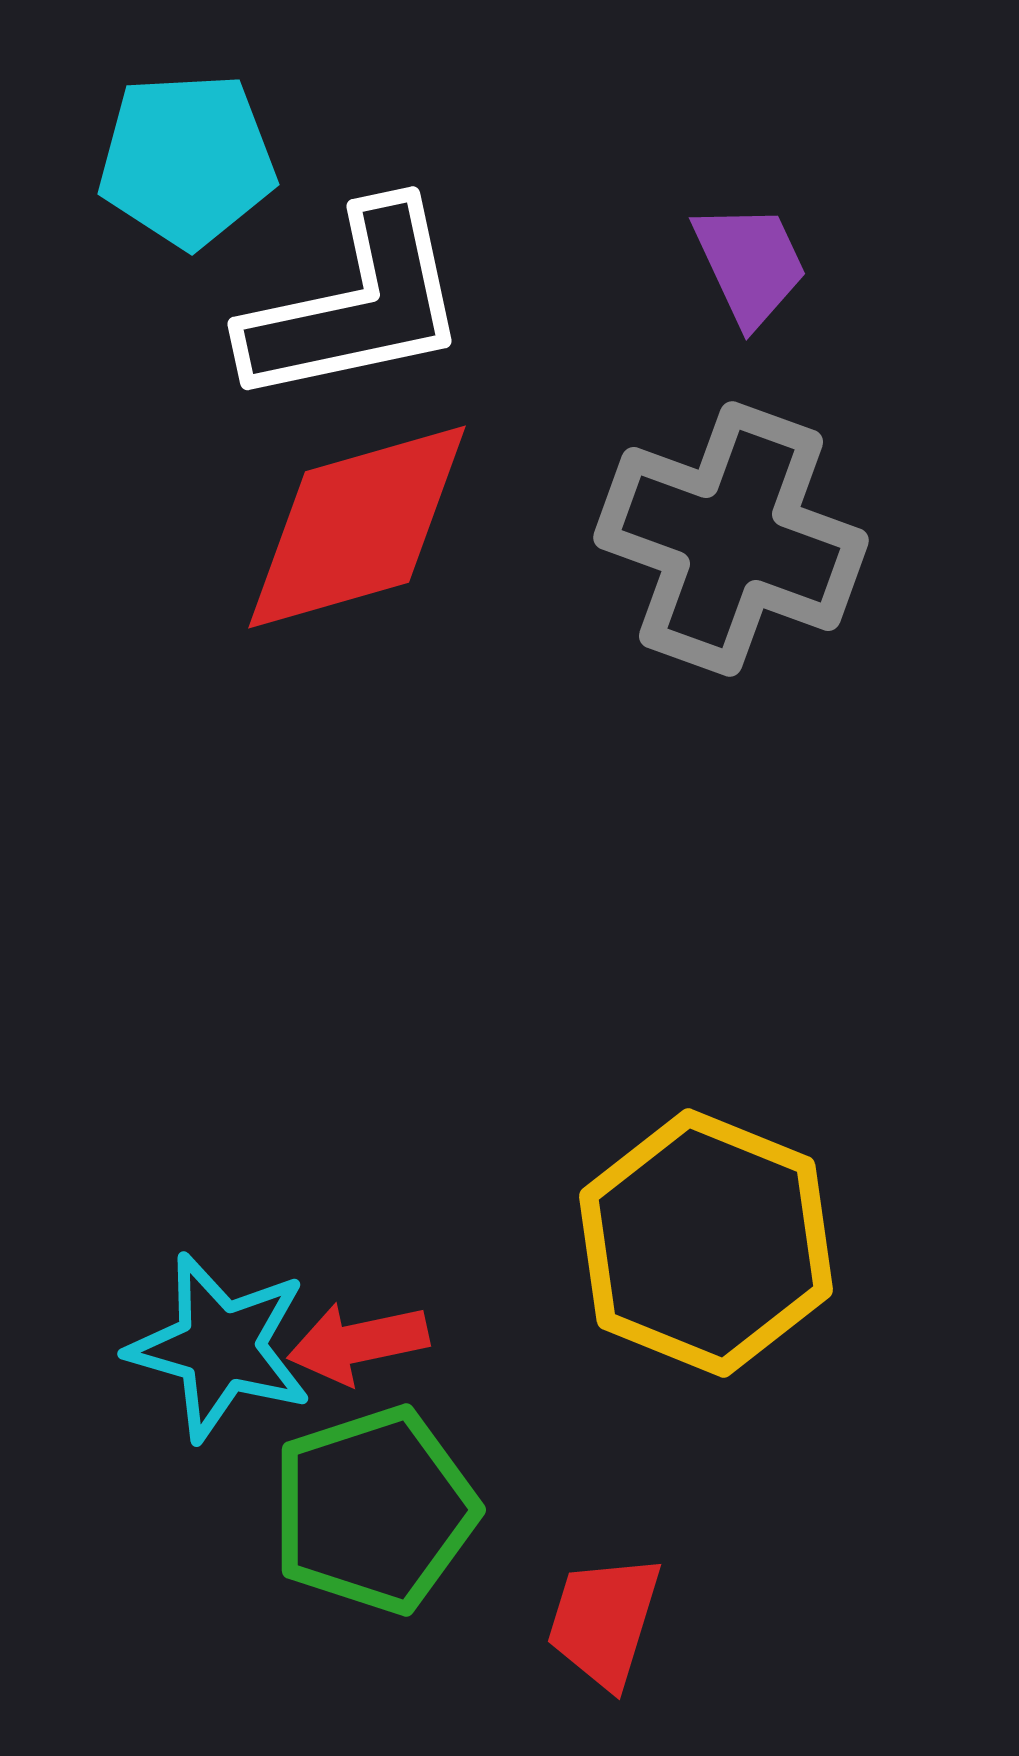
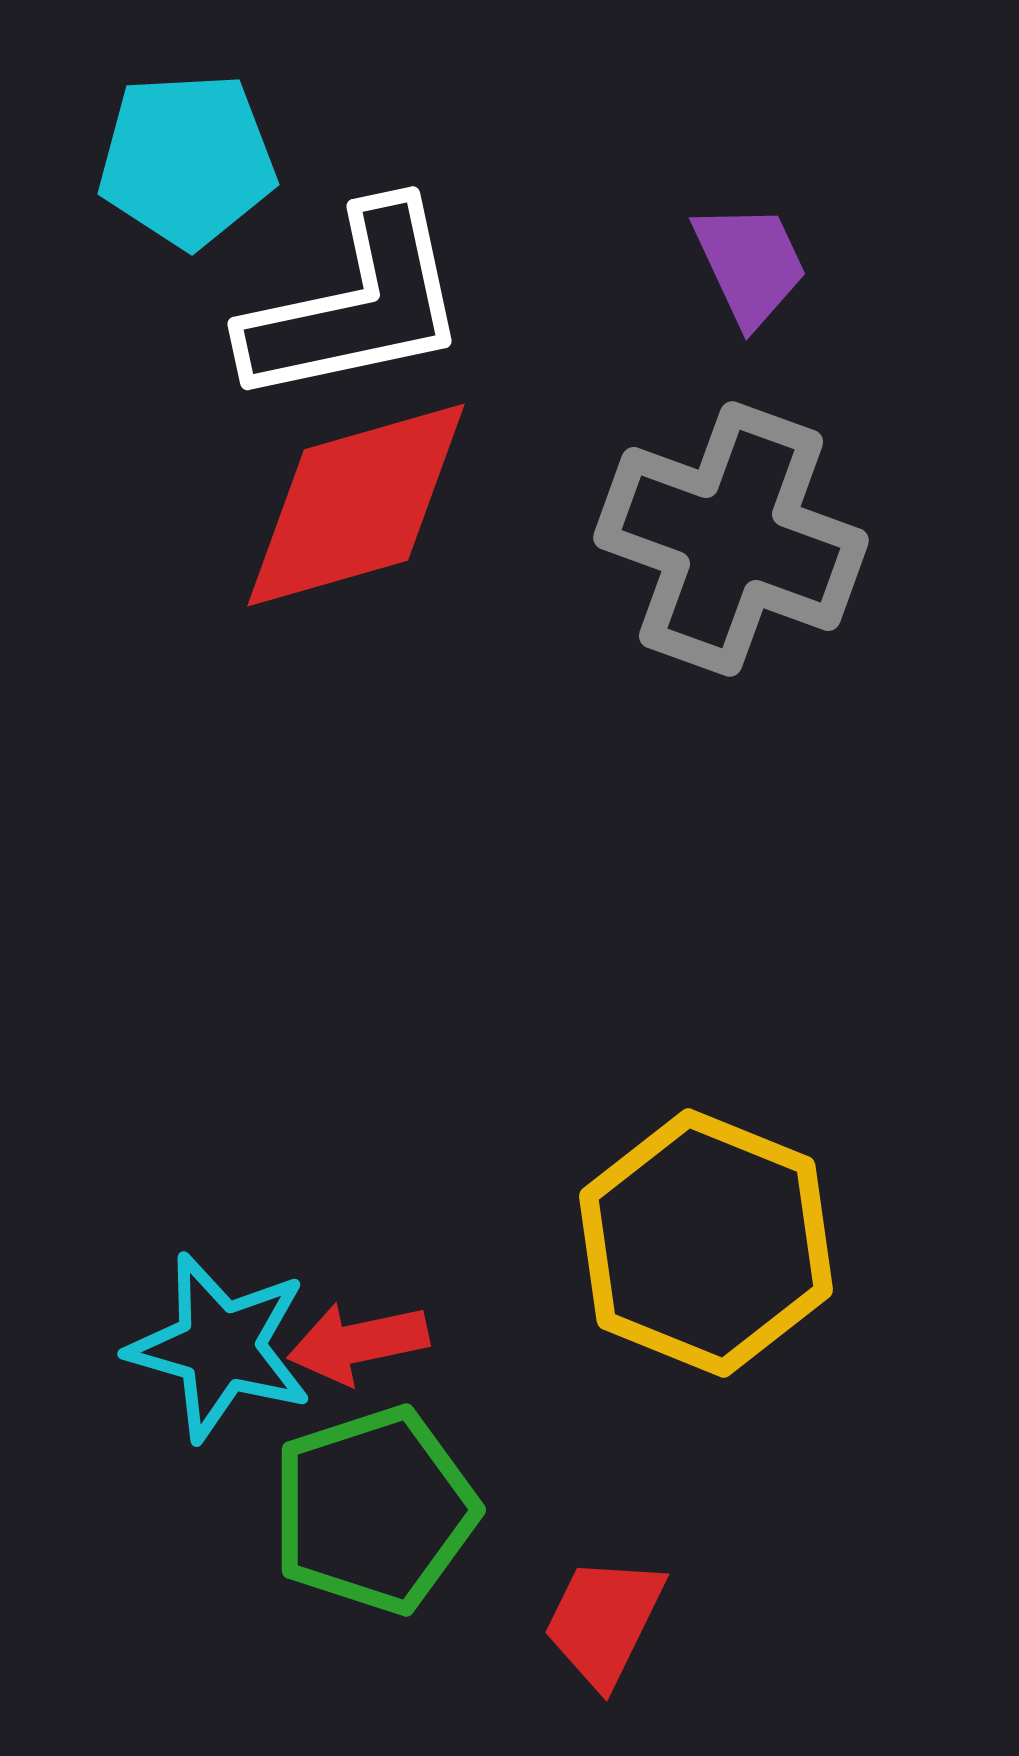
red diamond: moved 1 px left, 22 px up
red trapezoid: rotated 9 degrees clockwise
